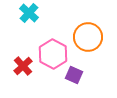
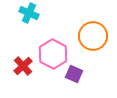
cyan cross: rotated 18 degrees counterclockwise
orange circle: moved 5 px right, 1 px up
purple square: moved 1 px up
